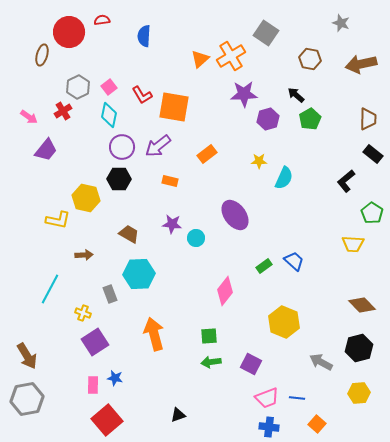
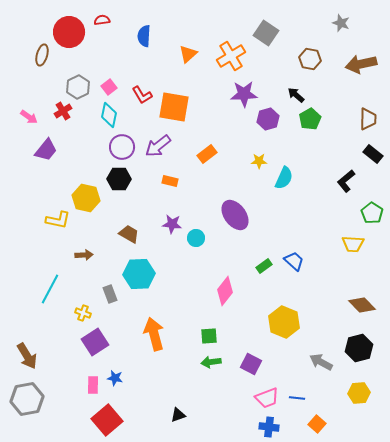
orange triangle at (200, 59): moved 12 px left, 5 px up
